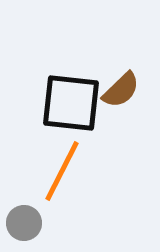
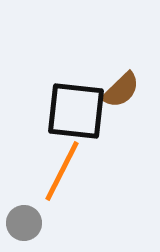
black square: moved 5 px right, 8 px down
